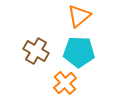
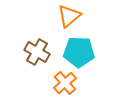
orange triangle: moved 10 px left
brown cross: moved 1 px right, 1 px down
